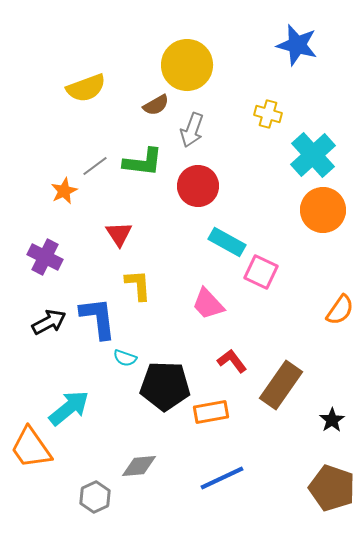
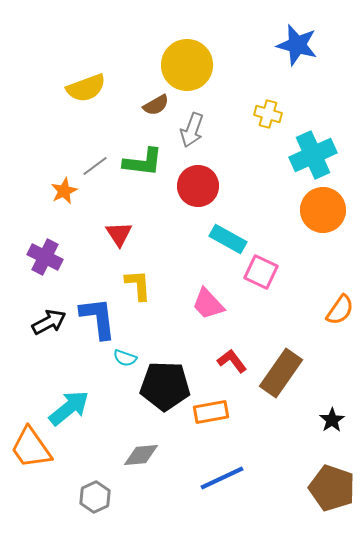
cyan cross: rotated 18 degrees clockwise
cyan rectangle: moved 1 px right, 3 px up
brown rectangle: moved 12 px up
gray diamond: moved 2 px right, 11 px up
